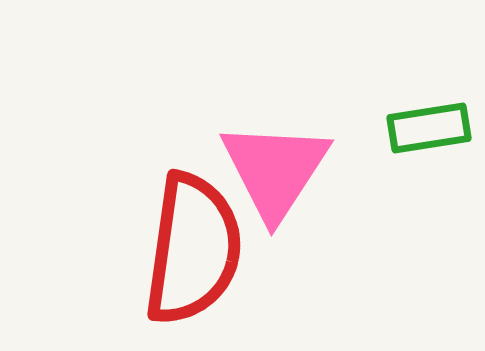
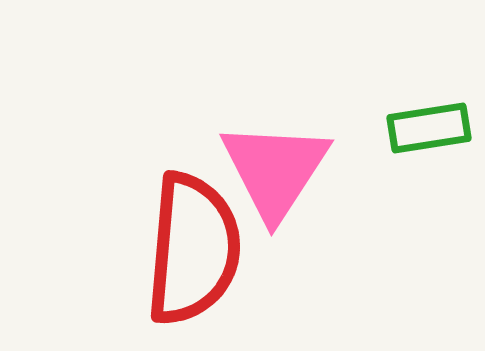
red semicircle: rotated 3 degrees counterclockwise
